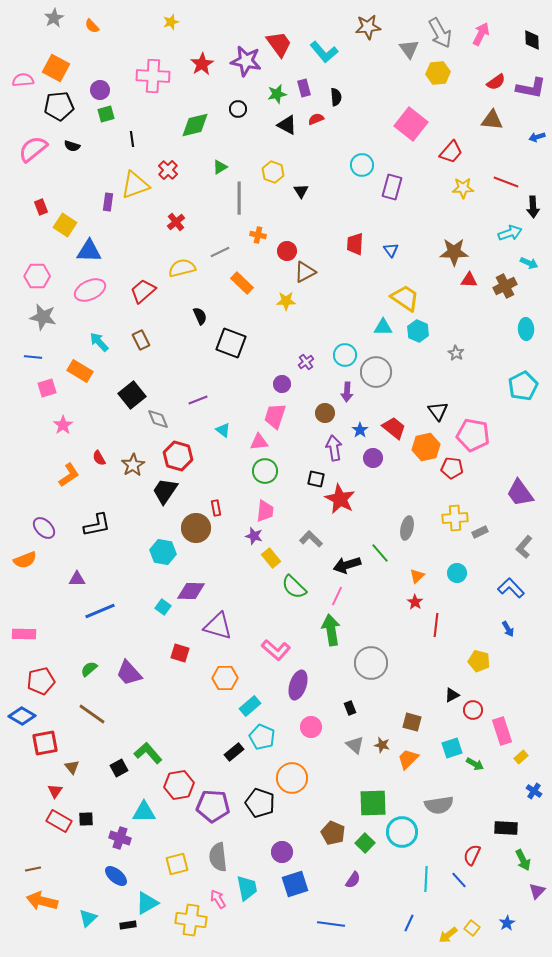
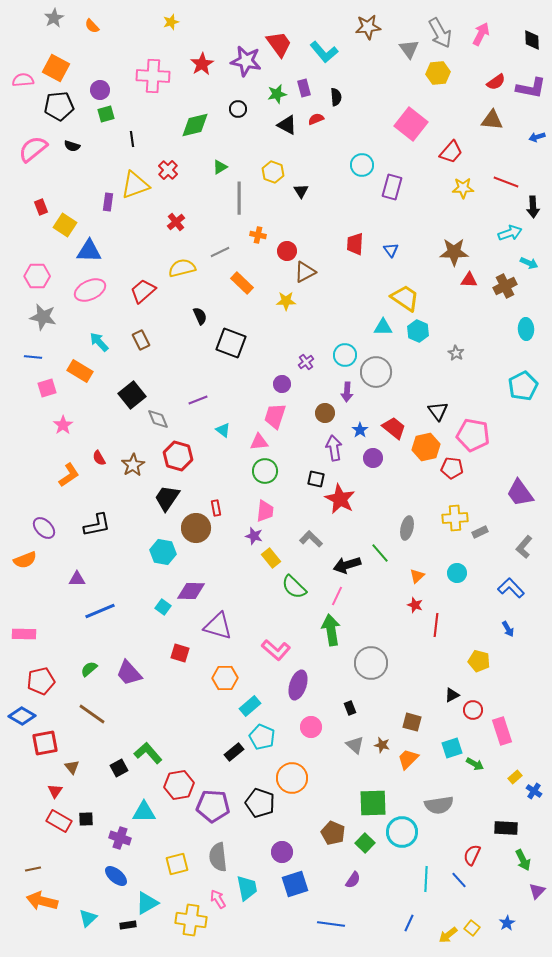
black trapezoid at (165, 491): moved 2 px right, 7 px down
red star at (415, 602): moved 3 px down; rotated 14 degrees counterclockwise
yellow rectangle at (521, 757): moved 6 px left, 20 px down
